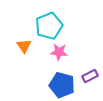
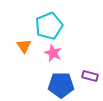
pink star: moved 6 px left, 1 px down; rotated 18 degrees clockwise
purple rectangle: rotated 42 degrees clockwise
blue pentagon: moved 1 px left; rotated 15 degrees counterclockwise
